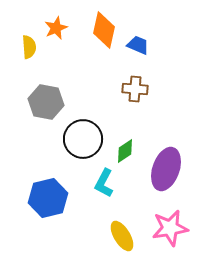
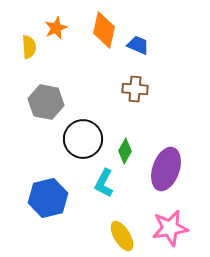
green diamond: rotated 25 degrees counterclockwise
